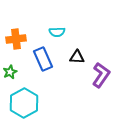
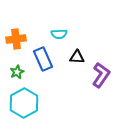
cyan semicircle: moved 2 px right, 2 px down
green star: moved 7 px right
